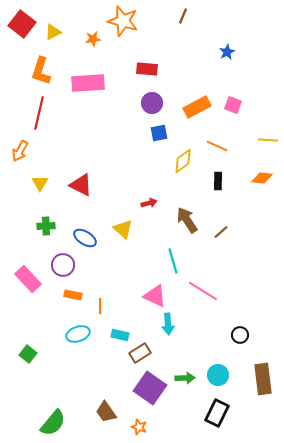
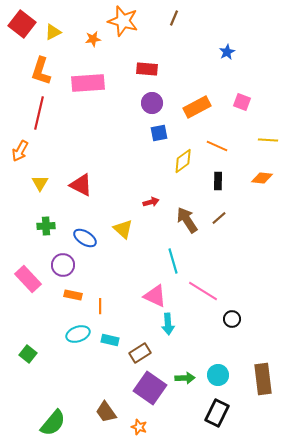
brown line at (183, 16): moved 9 px left, 2 px down
pink square at (233, 105): moved 9 px right, 3 px up
red arrow at (149, 203): moved 2 px right, 1 px up
brown line at (221, 232): moved 2 px left, 14 px up
cyan rectangle at (120, 335): moved 10 px left, 5 px down
black circle at (240, 335): moved 8 px left, 16 px up
